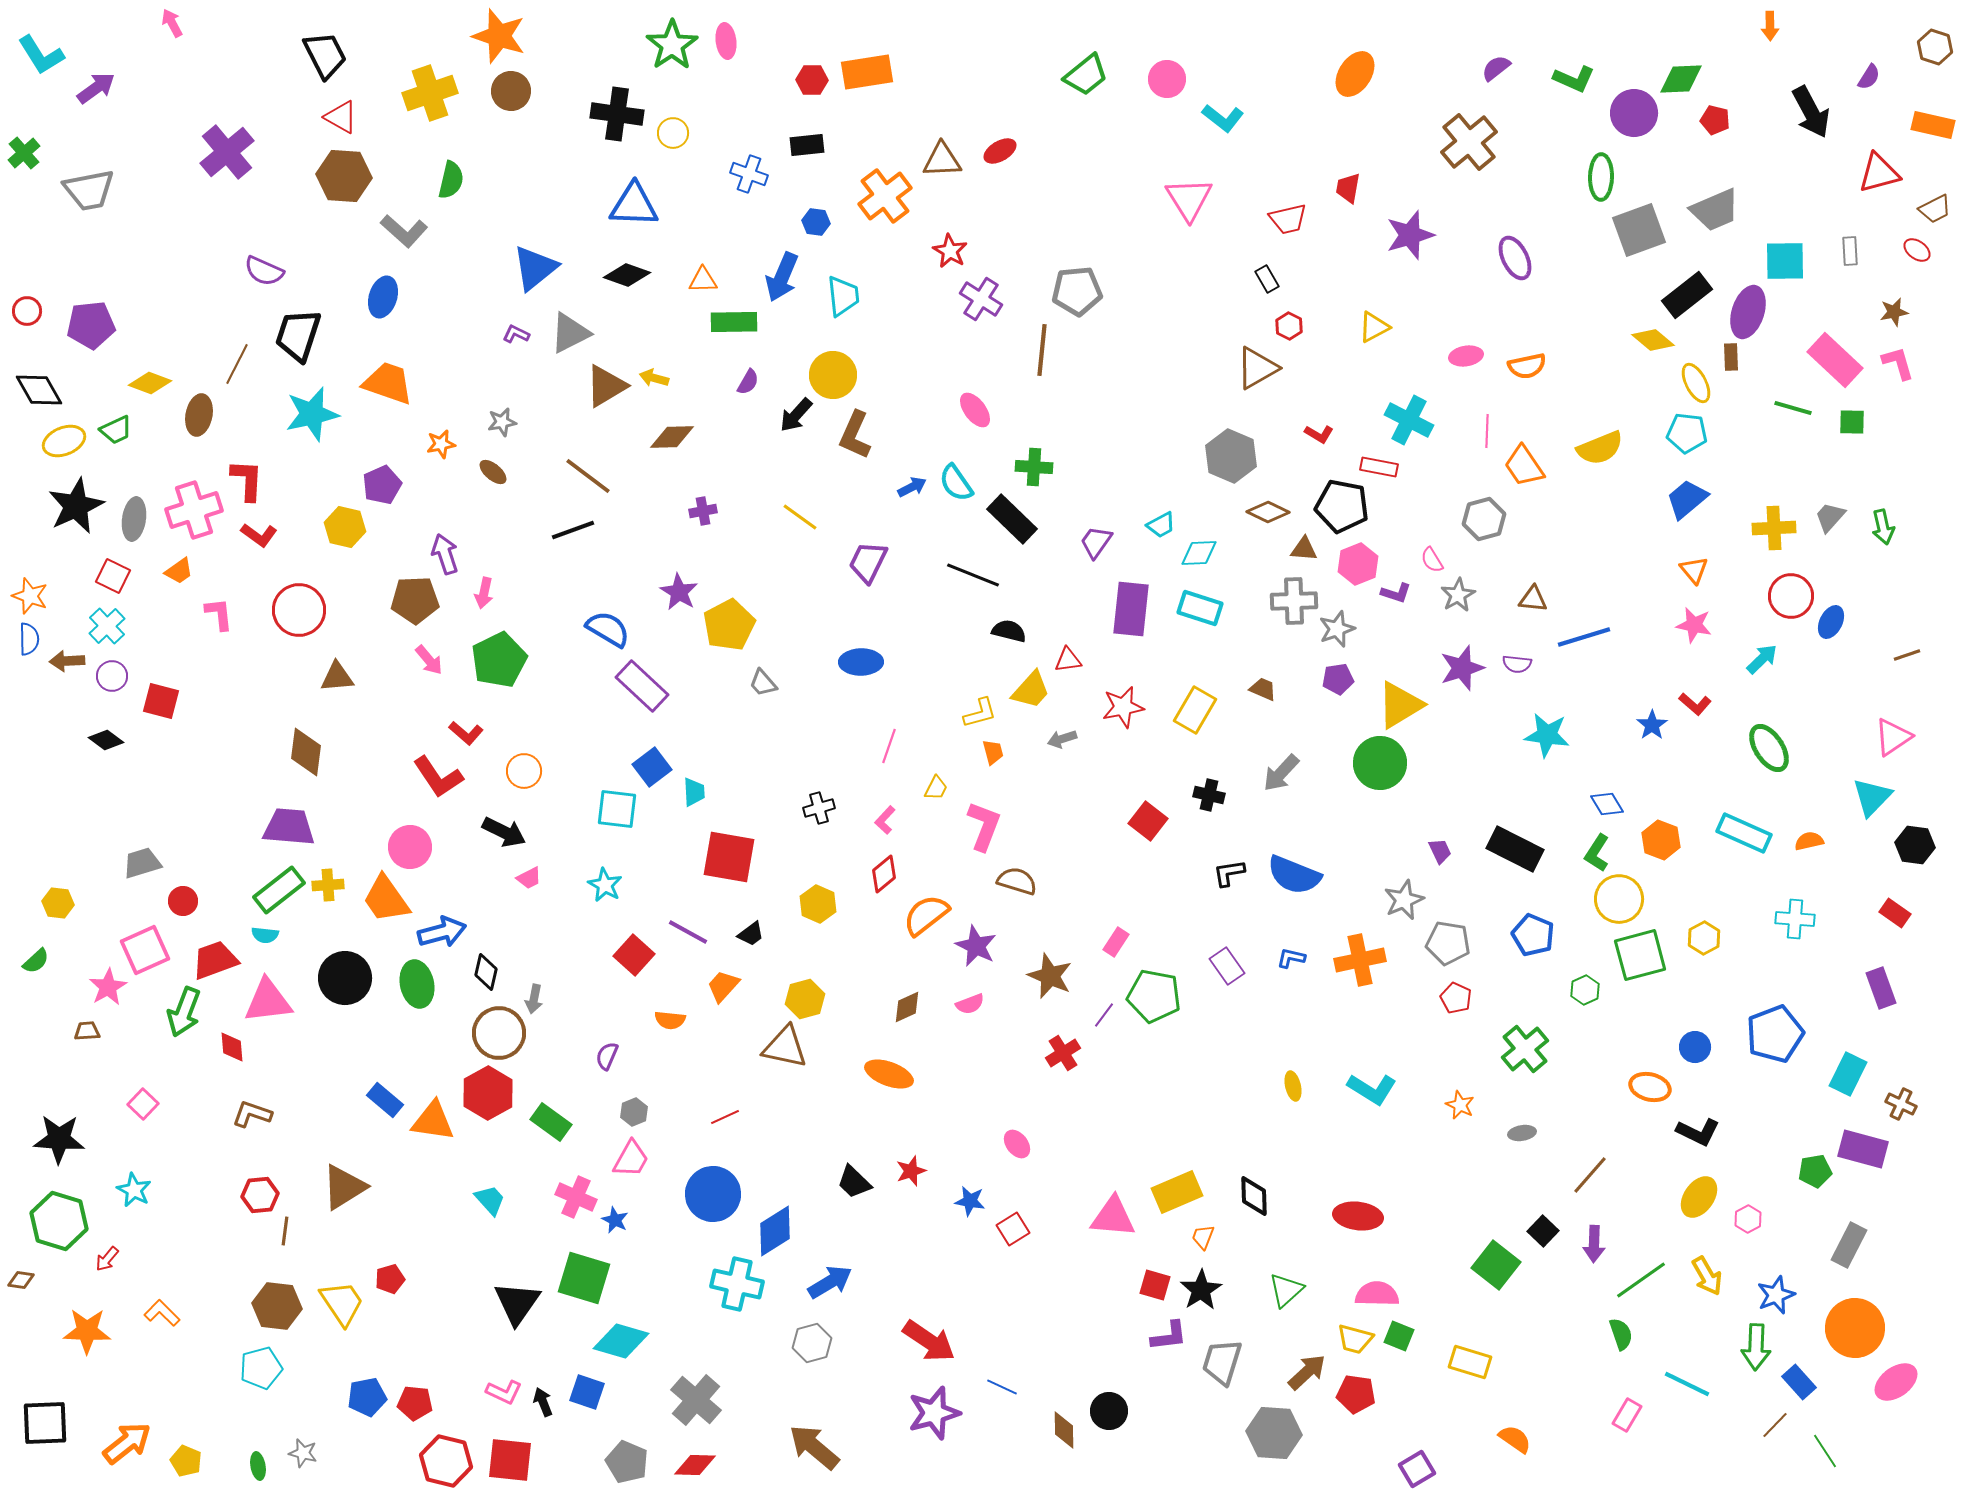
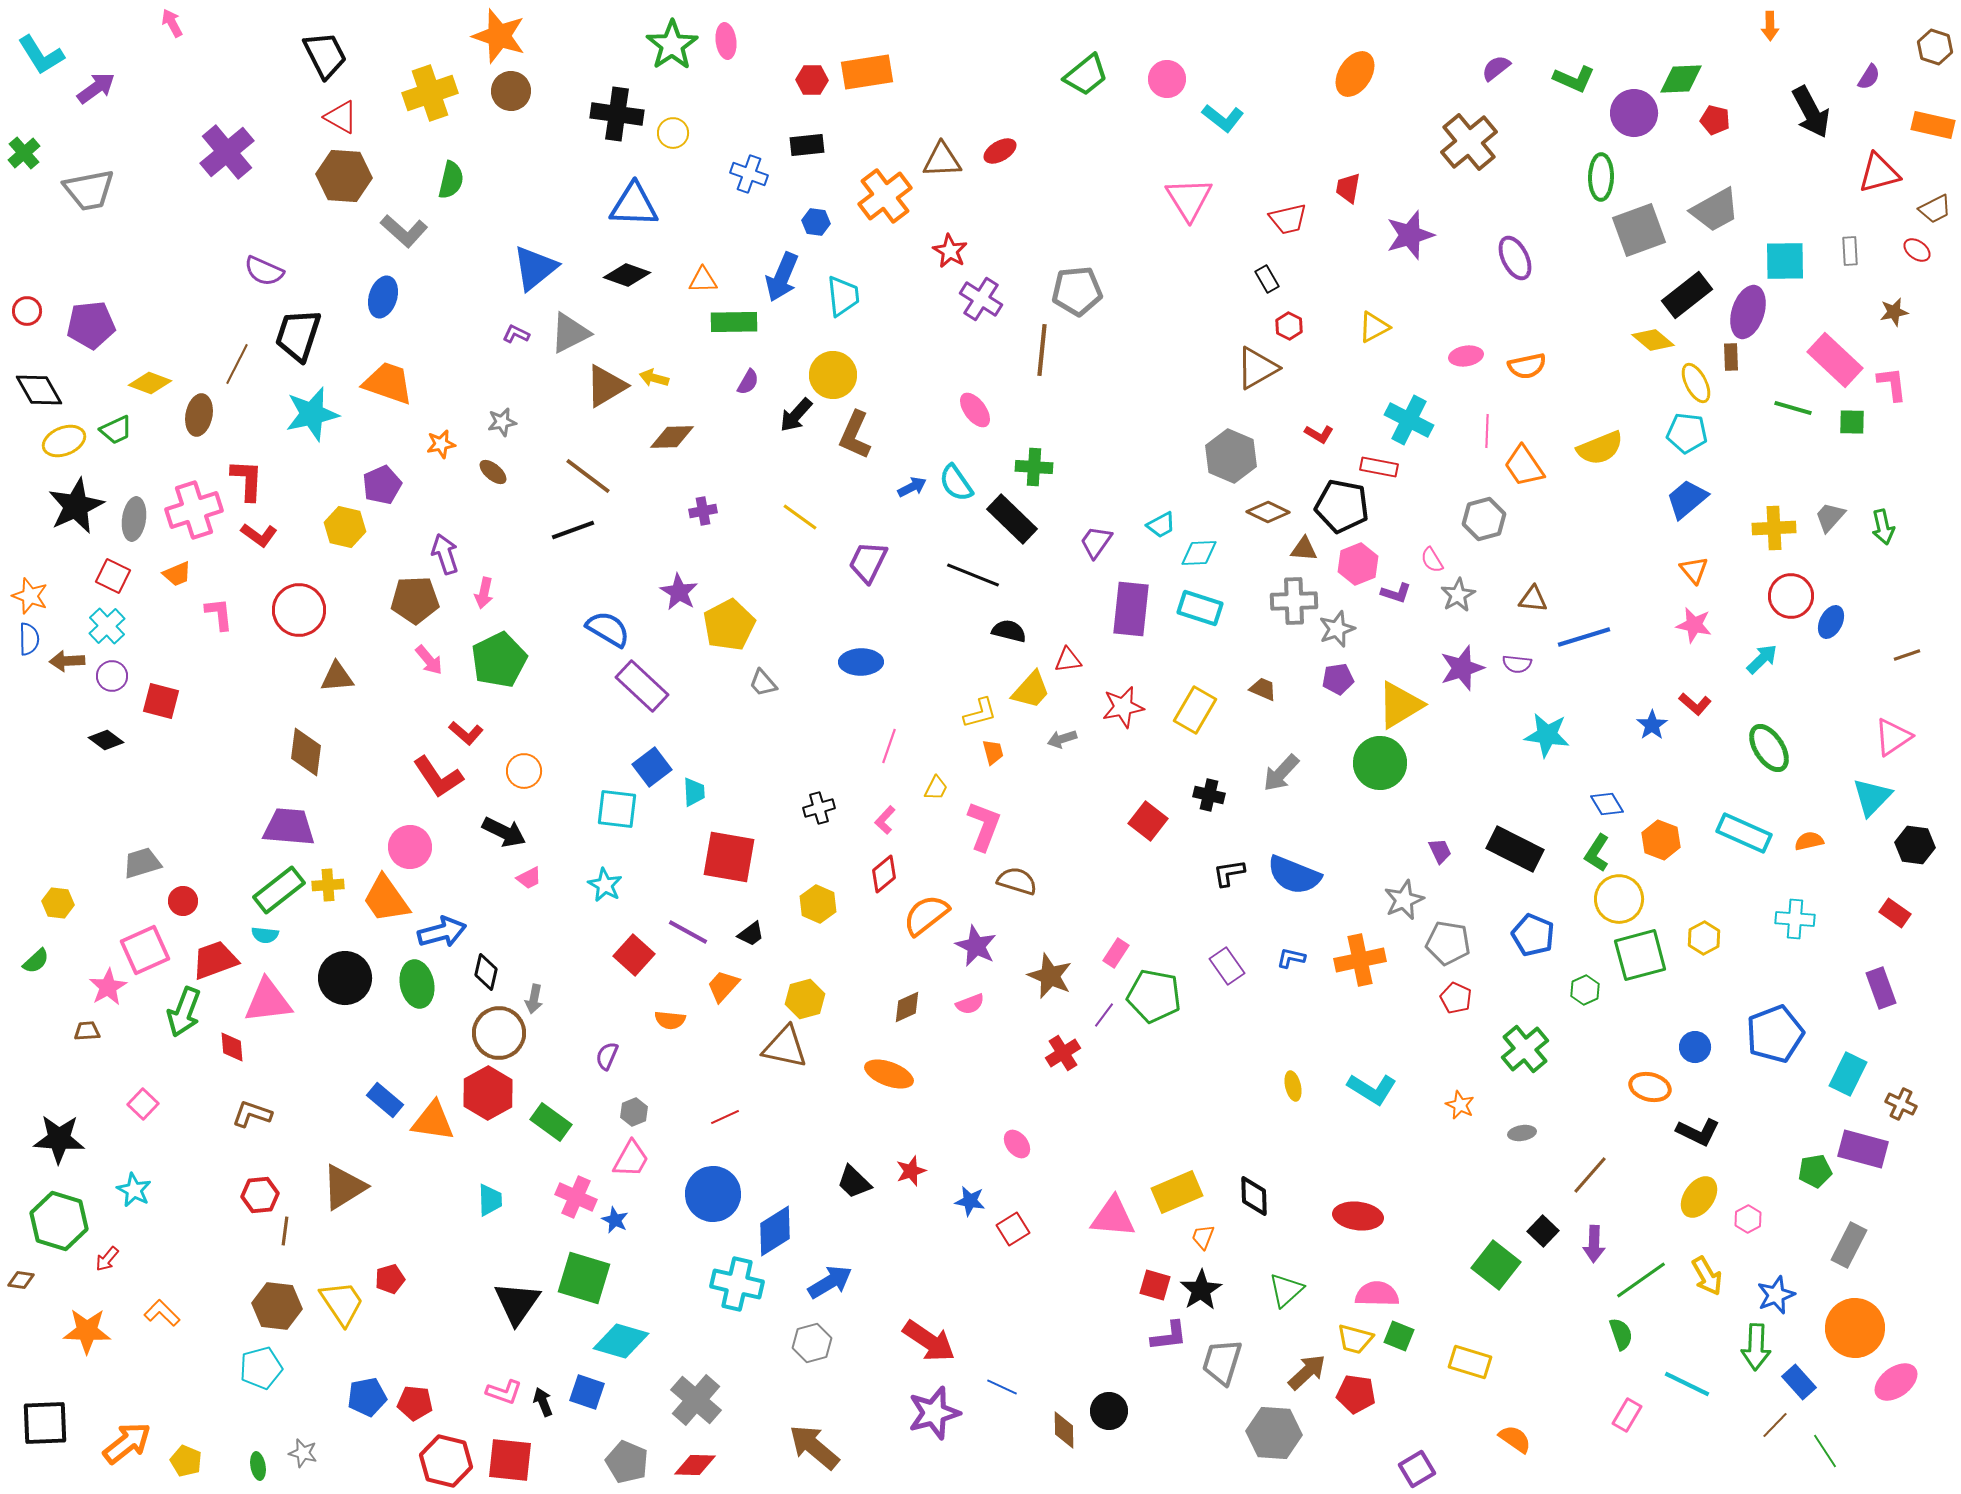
gray trapezoid at (1715, 210): rotated 6 degrees counterclockwise
pink L-shape at (1898, 363): moved 6 px left, 21 px down; rotated 9 degrees clockwise
orange trapezoid at (179, 571): moved 2 px left, 3 px down; rotated 12 degrees clockwise
pink rectangle at (1116, 942): moved 11 px down
cyan trapezoid at (490, 1200): rotated 40 degrees clockwise
pink L-shape at (504, 1392): rotated 6 degrees counterclockwise
